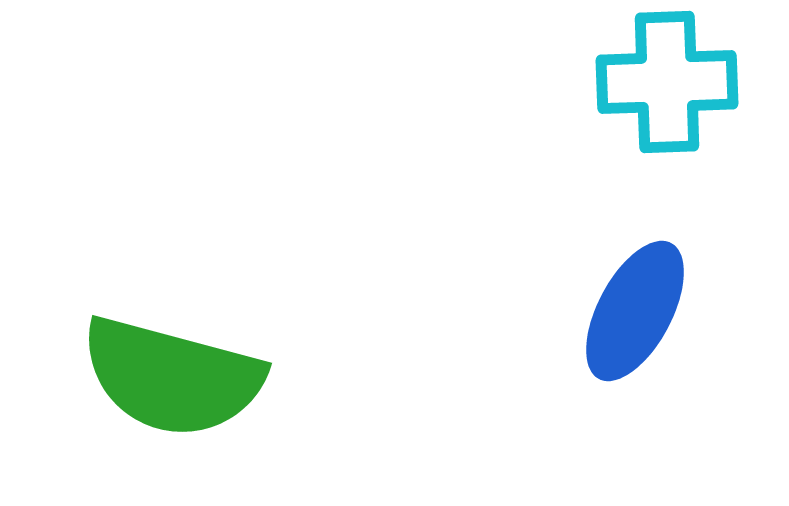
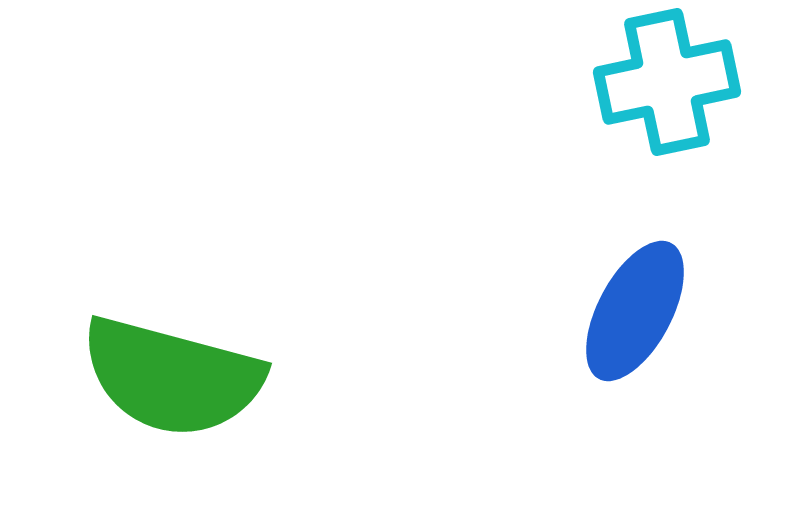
cyan cross: rotated 10 degrees counterclockwise
